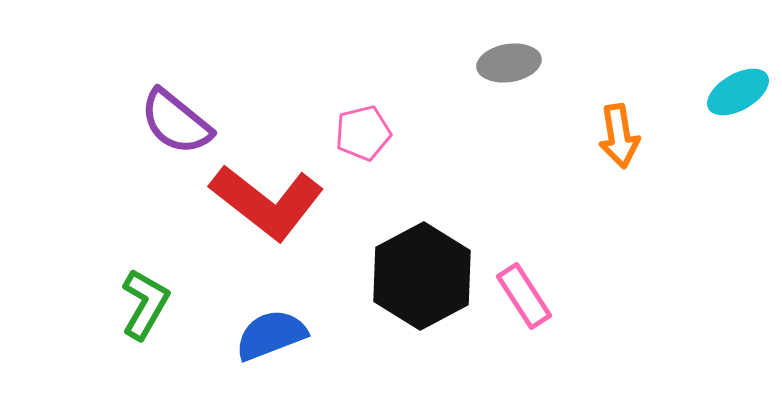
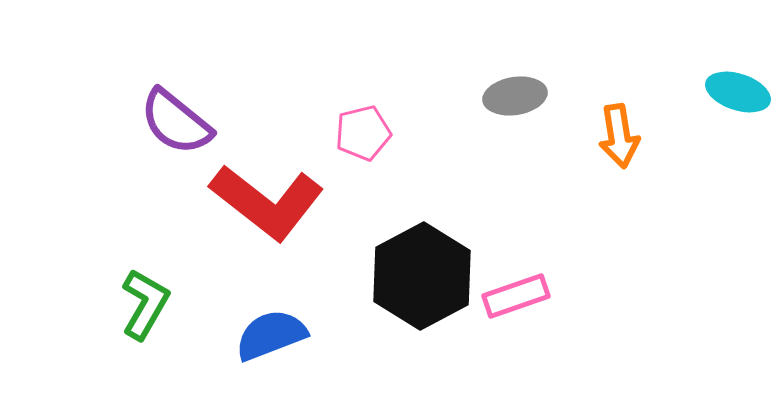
gray ellipse: moved 6 px right, 33 px down
cyan ellipse: rotated 48 degrees clockwise
pink rectangle: moved 8 px left; rotated 76 degrees counterclockwise
